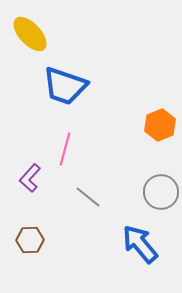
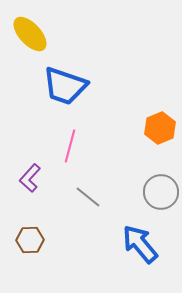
orange hexagon: moved 3 px down
pink line: moved 5 px right, 3 px up
